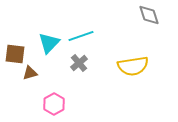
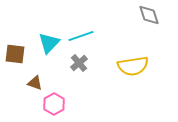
brown triangle: moved 5 px right, 10 px down; rotated 35 degrees clockwise
